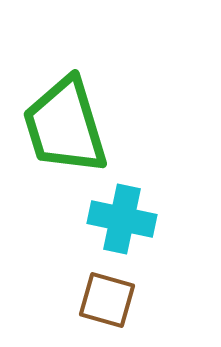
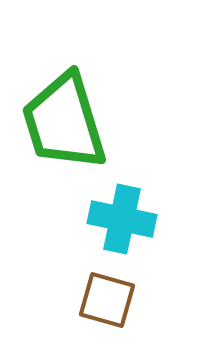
green trapezoid: moved 1 px left, 4 px up
